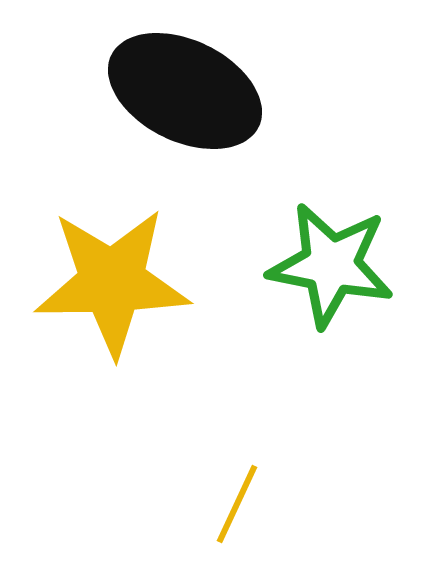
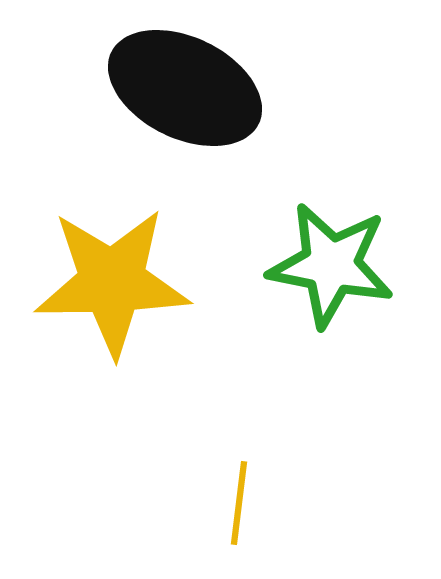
black ellipse: moved 3 px up
yellow line: moved 2 px right, 1 px up; rotated 18 degrees counterclockwise
